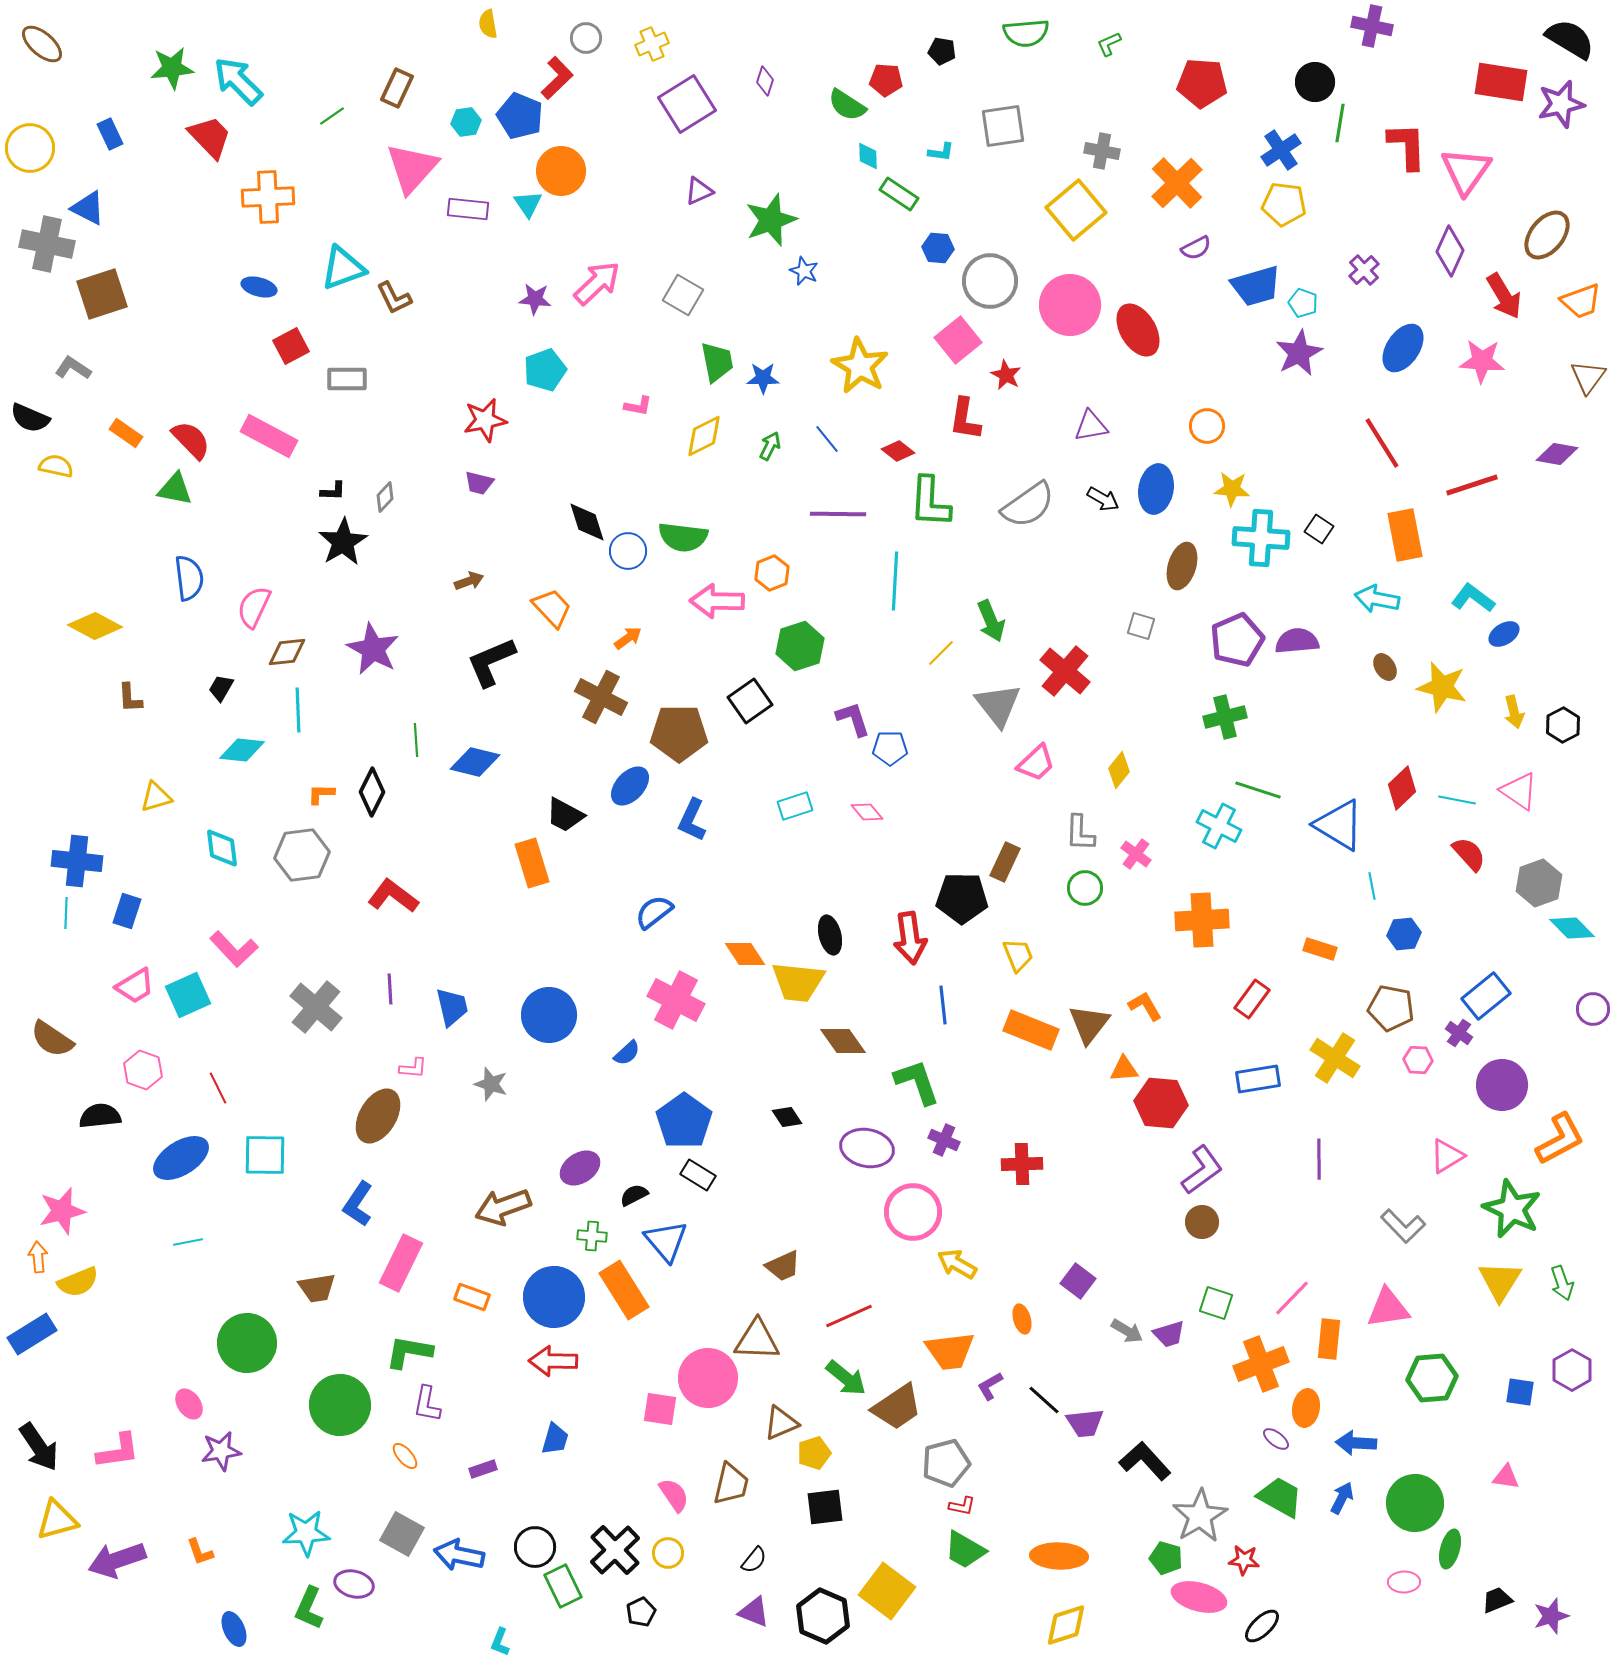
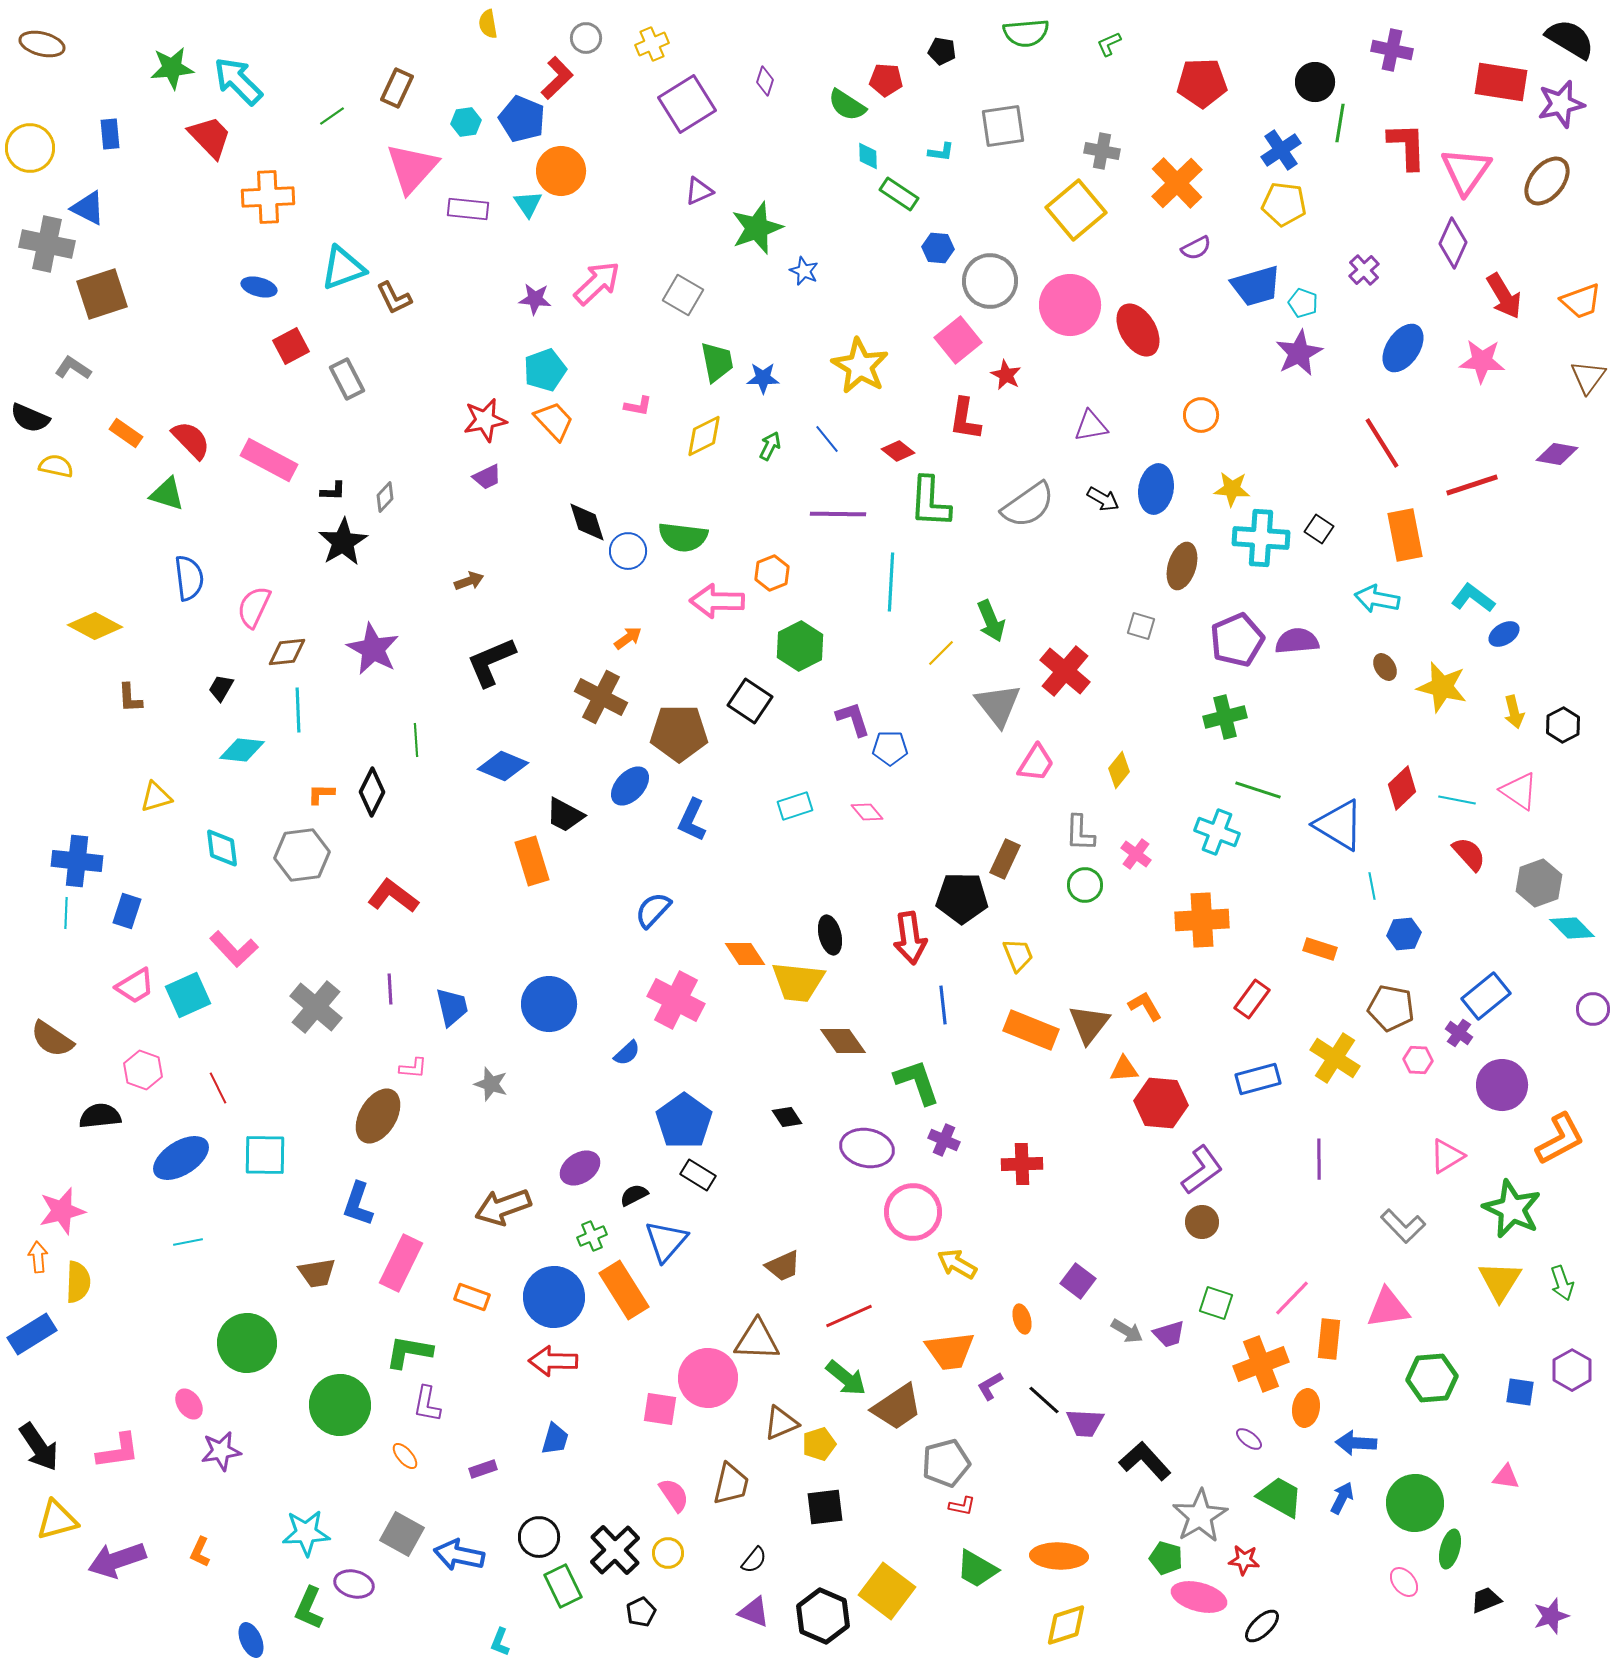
purple cross at (1372, 26): moved 20 px right, 24 px down
brown ellipse at (42, 44): rotated 27 degrees counterclockwise
red pentagon at (1202, 83): rotated 6 degrees counterclockwise
blue pentagon at (520, 116): moved 2 px right, 3 px down
blue rectangle at (110, 134): rotated 20 degrees clockwise
green star at (771, 220): moved 14 px left, 8 px down
brown ellipse at (1547, 235): moved 54 px up
purple diamond at (1450, 251): moved 3 px right, 8 px up
gray rectangle at (347, 379): rotated 63 degrees clockwise
orange circle at (1207, 426): moved 6 px left, 11 px up
pink rectangle at (269, 436): moved 24 px down
purple trapezoid at (479, 483): moved 8 px right, 6 px up; rotated 40 degrees counterclockwise
green triangle at (175, 489): moved 8 px left, 5 px down; rotated 6 degrees clockwise
cyan line at (895, 581): moved 4 px left, 1 px down
orange trapezoid at (552, 608): moved 2 px right, 187 px up
green hexagon at (800, 646): rotated 9 degrees counterclockwise
black square at (750, 701): rotated 21 degrees counterclockwise
blue diamond at (475, 762): moved 28 px right, 4 px down; rotated 9 degrees clockwise
pink trapezoid at (1036, 763): rotated 15 degrees counterclockwise
cyan cross at (1219, 826): moved 2 px left, 6 px down; rotated 6 degrees counterclockwise
brown rectangle at (1005, 862): moved 3 px up
orange rectangle at (532, 863): moved 2 px up
green circle at (1085, 888): moved 3 px up
blue semicircle at (654, 912): moved 1 px left, 2 px up; rotated 9 degrees counterclockwise
blue circle at (549, 1015): moved 11 px up
blue rectangle at (1258, 1079): rotated 6 degrees counterclockwise
blue L-shape at (358, 1204): rotated 15 degrees counterclockwise
green cross at (592, 1236): rotated 28 degrees counterclockwise
blue triangle at (666, 1241): rotated 21 degrees clockwise
yellow semicircle at (78, 1282): rotated 66 degrees counterclockwise
brown trapezoid at (317, 1288): moved 15 px up
purple trapezoid at (1085, 1423): rotated 9 degrees clockwise
purple ellipse at (1276, 1439): moved 27 px left
yellow pentagon at (814, 1453): moved 5 px right, 9 px up
black circle at (535, 1547): moved 4 px right, 10 px up
green trapezoid at (965, 1550): moved 12 px right, 19 px down
orange L-shape at (200, 1552): rotated 44 degrees clockwise
pink ellipse at (1404, 1582): rotated 52 degrees clockwise
black trapezoid at (1497, 1600): moved 11 px left
blue ellipse at (234, 1629): moved 17 px right, 11 px down
